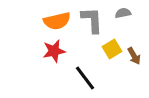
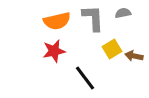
gray L-shape: moved 1 px right, 2 px up
brown arrow: rotated 132 degrees clockwise
